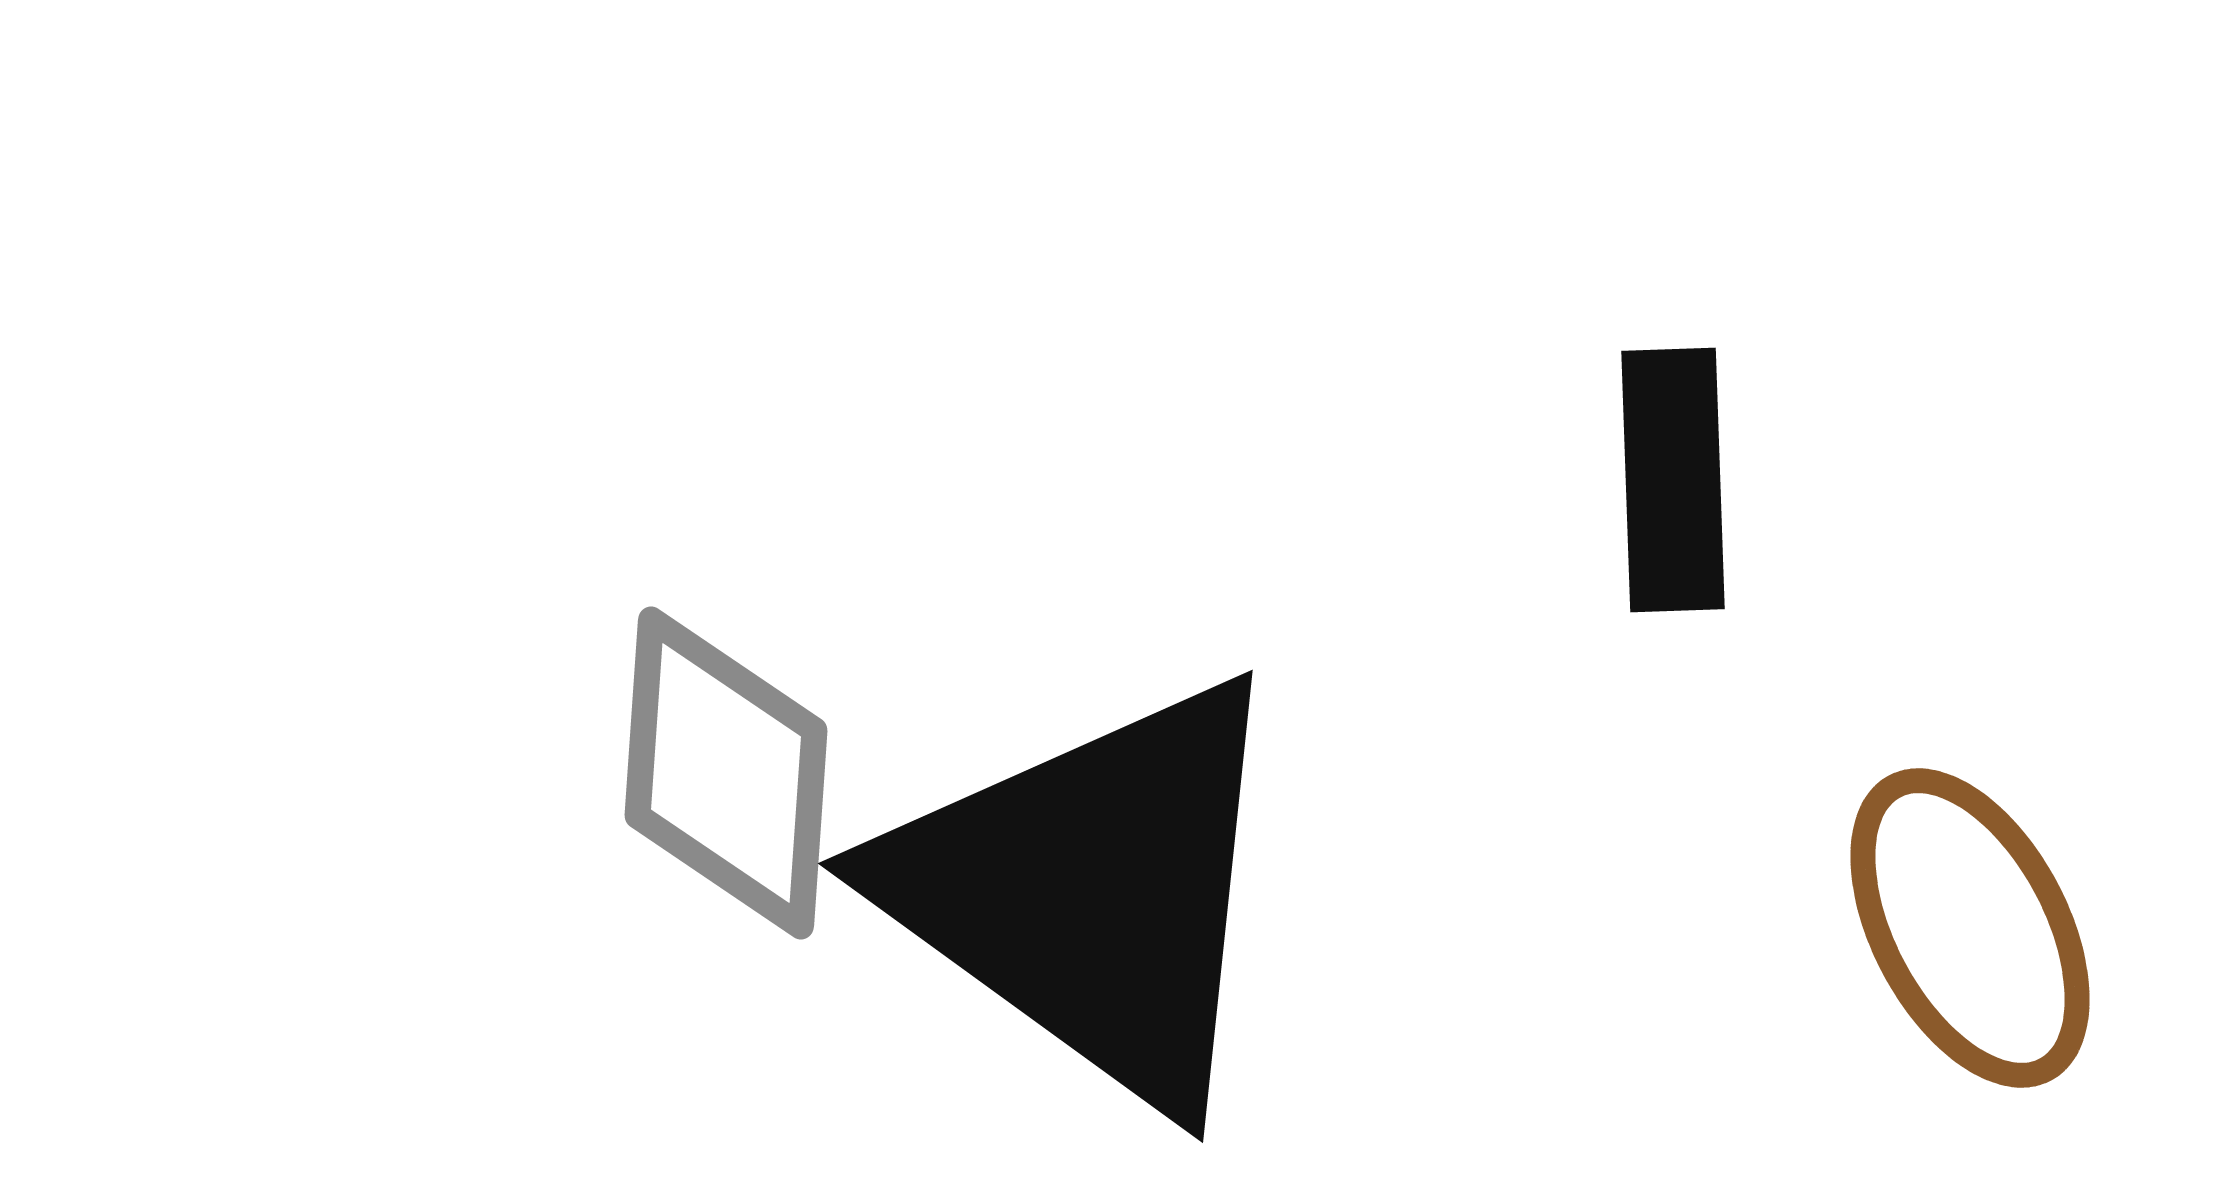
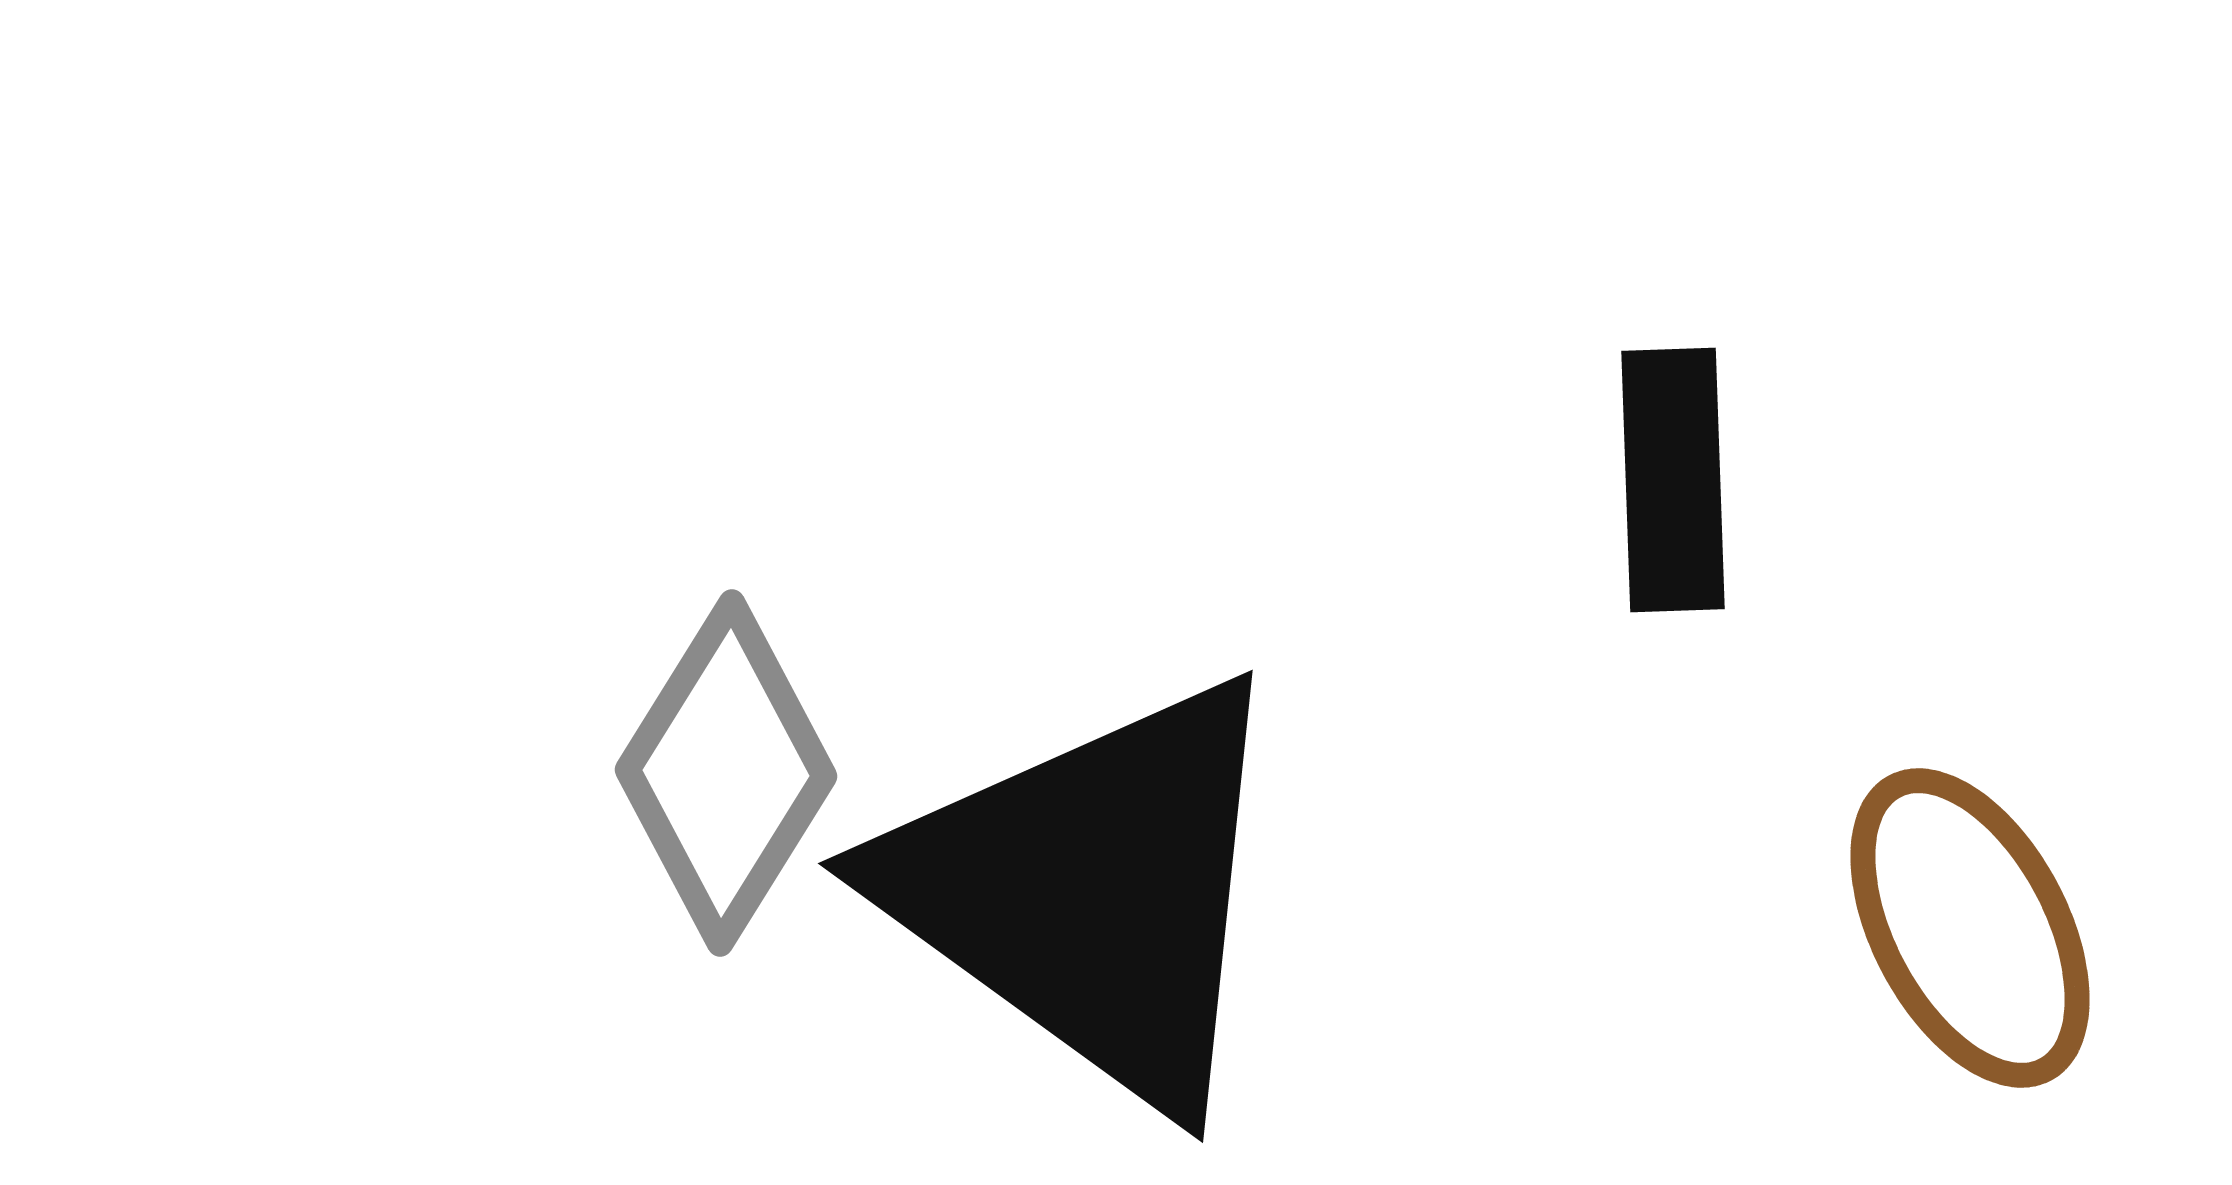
gray diamond: rotated 28 degrees clockwise
